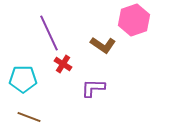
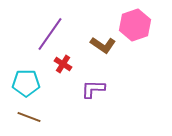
pink hexagon: moved 1 px right, 5 px down
purple line: moved 1 px right, 1 px down; rotated 60 degrees clockwise
cyan pentagon: moved 3 px right, 4 px down
purple L-shape: moved 1 px down
